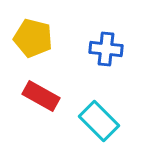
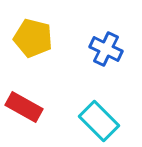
blue cross: rotated 20 degrees clockwise
red rectangle: moved 17 px left, 11 px down
